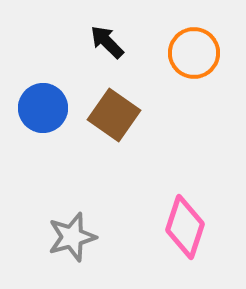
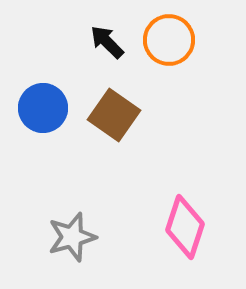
orange circle: moved 25 px left, 13 px up
